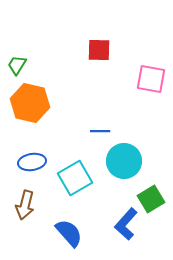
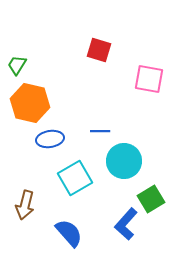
red square: rotated 15 degrees clockwise
pink square: moved 2 px left
blue ellipse: moved 18 px right, 23 px up
